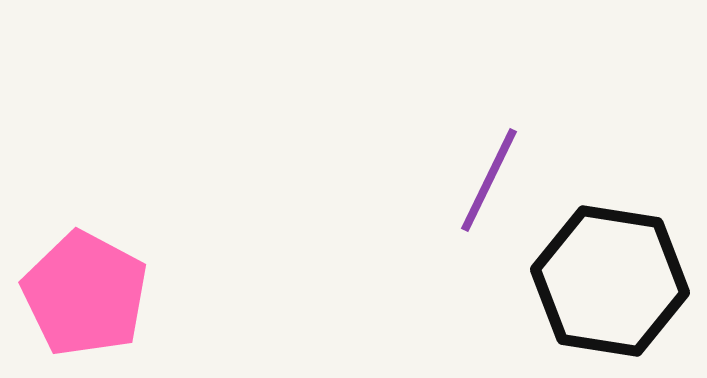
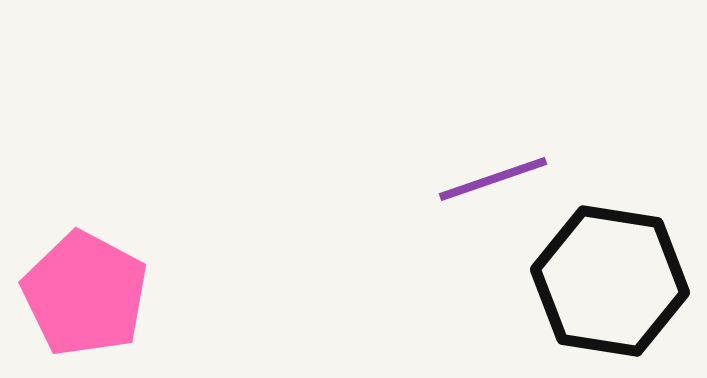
purple line: moved 4 px right, 1 px up; rotated 45 degrees clockwise
